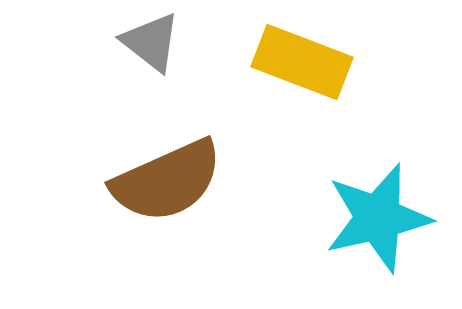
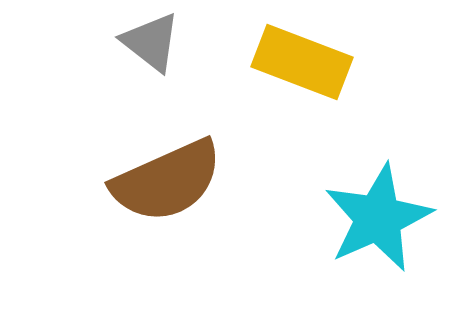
cyan star: rotated 11 degrees counterclockwise
